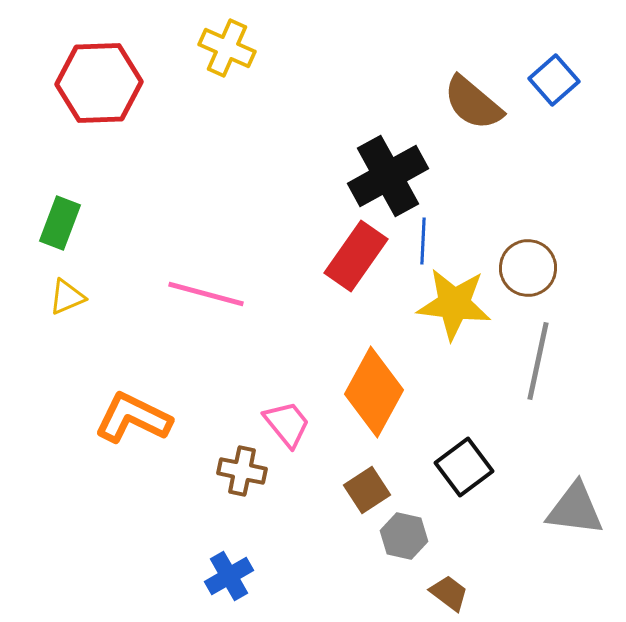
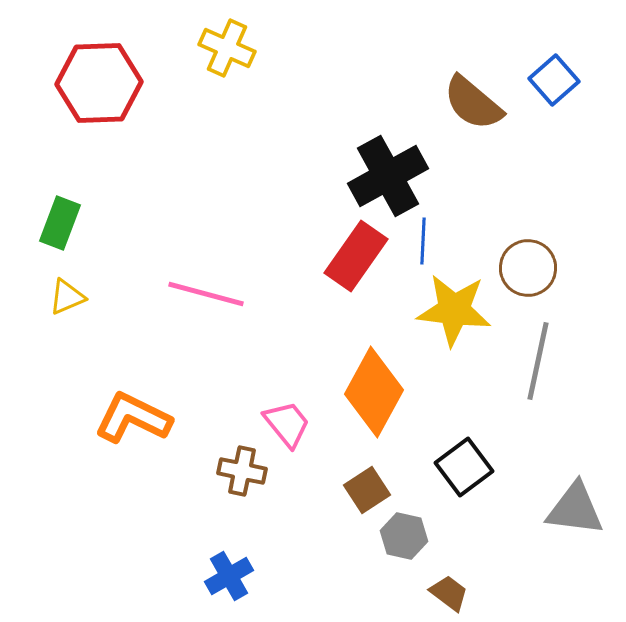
yellow star: moved 6 px down
